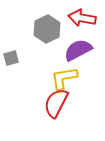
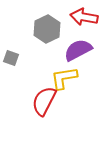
red arrow: moved 2 px right, 1 px up
gray square: rotated 35 degrees clockwise
red semicircle: moved 12 px left, 2 px up
